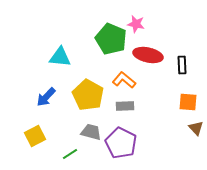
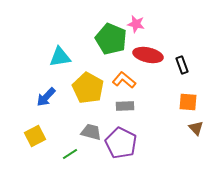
cyan triangle: rotated 15 degrees counterclockwise
black rectangle: rotated 18 degrees counterclockwise
yellow pentagon: moved 7 px up
